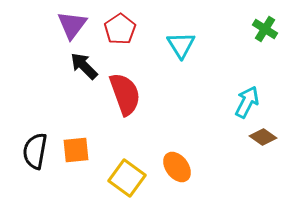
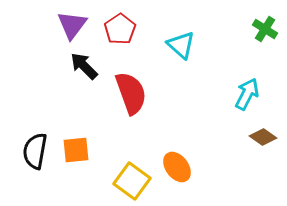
cyan triangle: rotated 16 degrees counterclockwise
red semicircle: moved 6 px right, 1 px up
cyan arrow: moved 8 px up
yellow square: moved 5 px right, 3 px down
